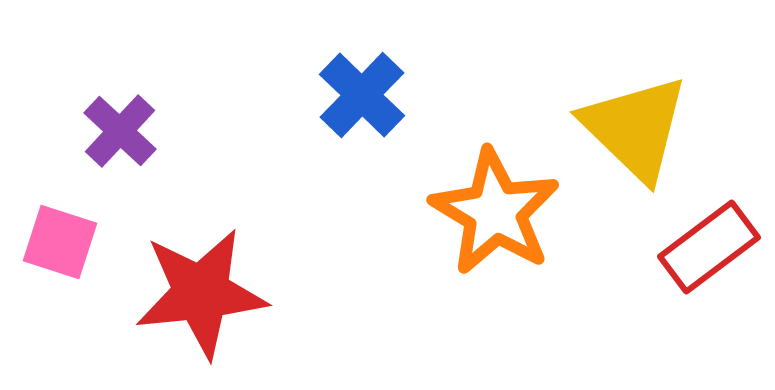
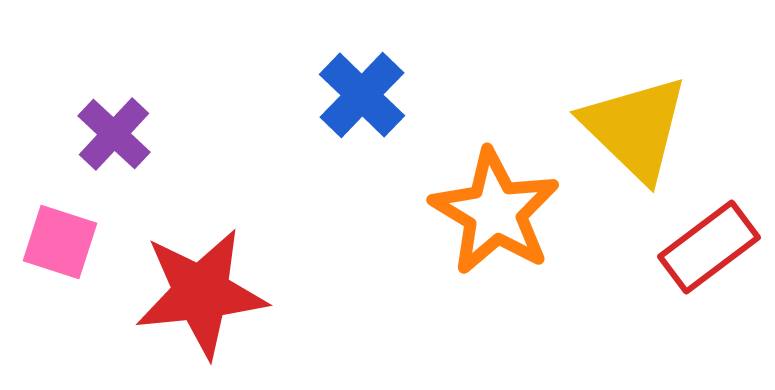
purple cross: moved 6 px left, 3 px down
